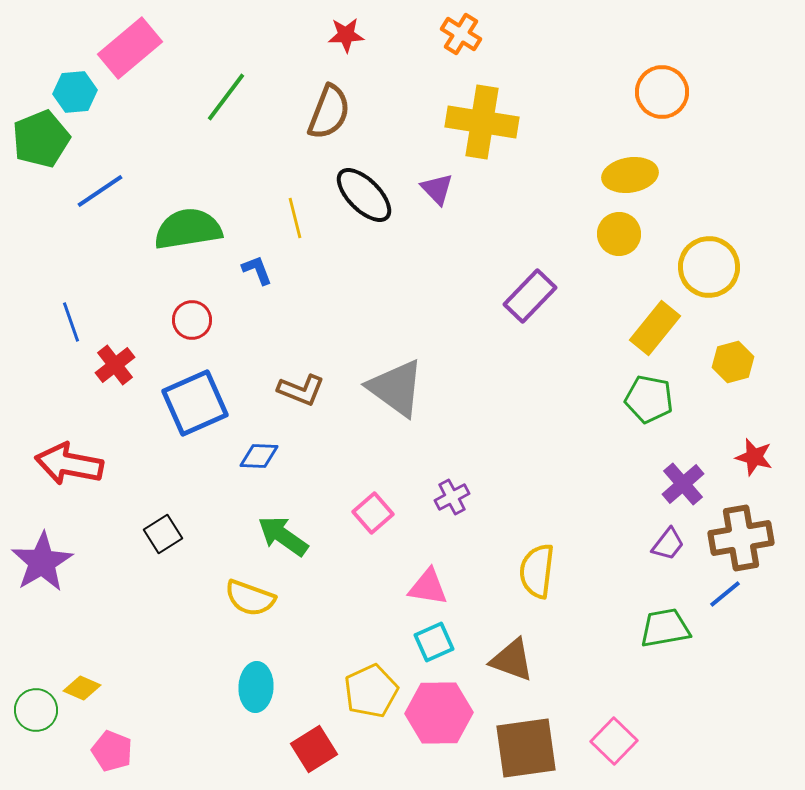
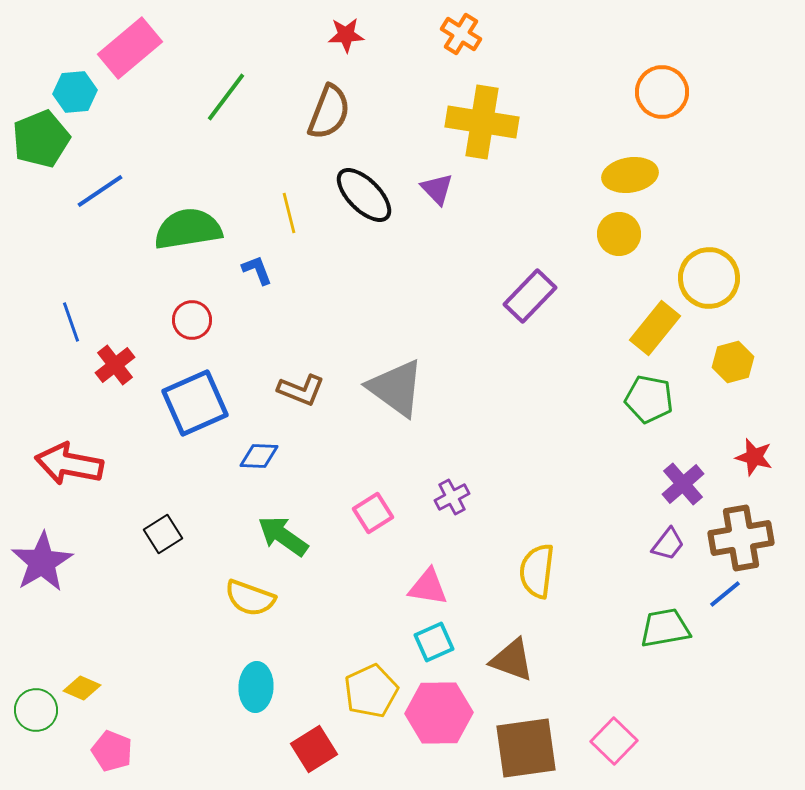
yellow line at (295, 218): moved 6 px left, 5 px up
yellow circle at (709, 267): moved 11 px down
pink square at (373, 513): rotated 9 degrees clockwise
